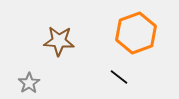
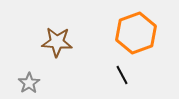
brown star: moved 2 px left, 1 px down
black line: moved 3 px right, 2 px up; rotated 24 degrees clockwise
